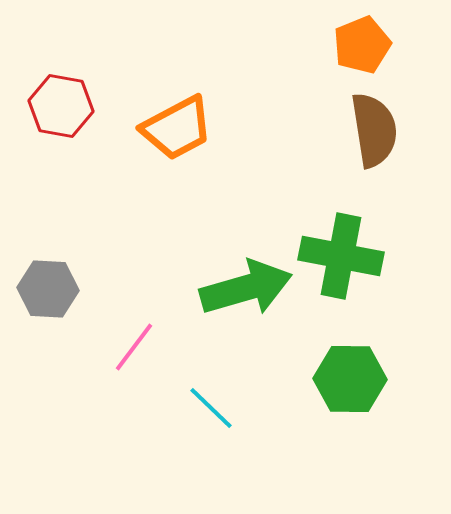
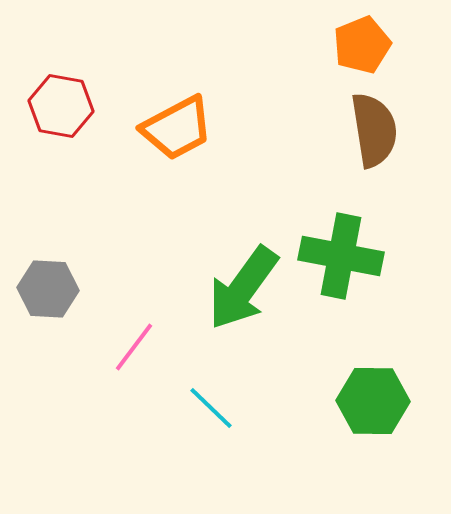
green arrow: moved 3 px left; rotated 142 degrees clockwise
green hexagon: moved 23 px right, 22 px down
